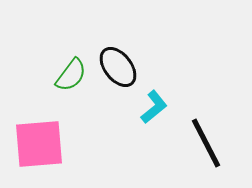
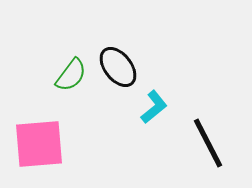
black line: moved 2 px right
